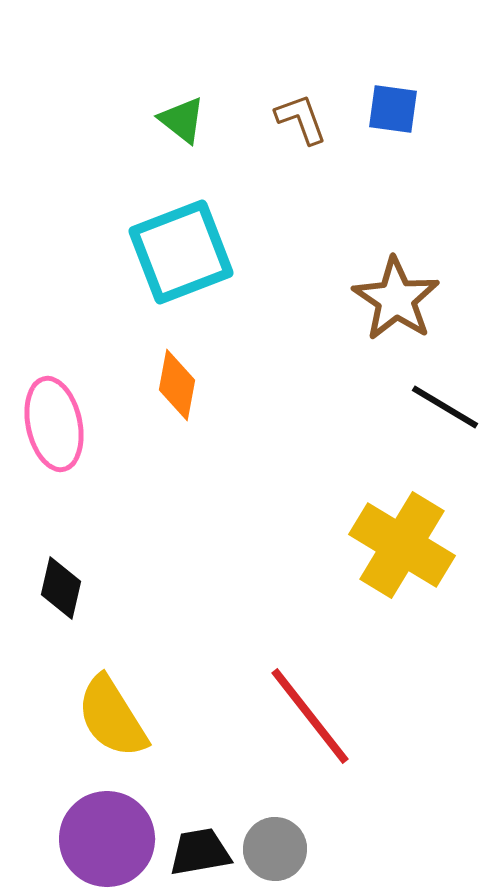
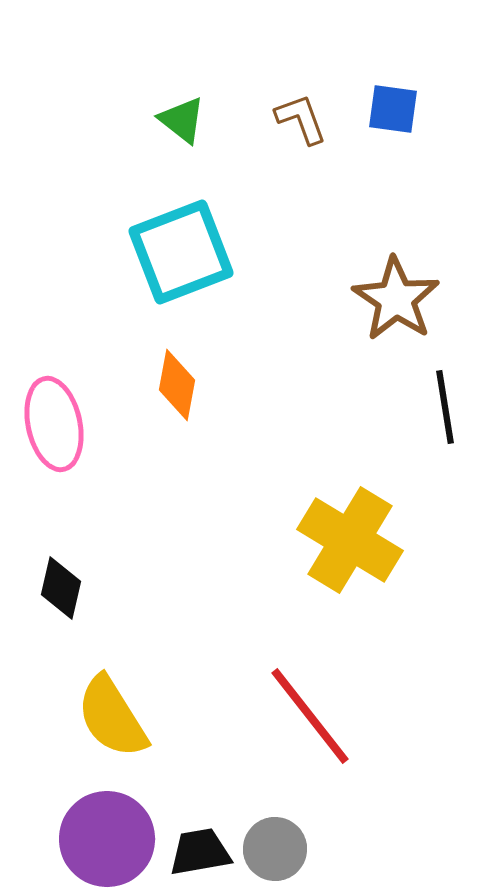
black line: rotated 50 degrees clockwise
yellow cross: moved 52 px left, 5 px up
